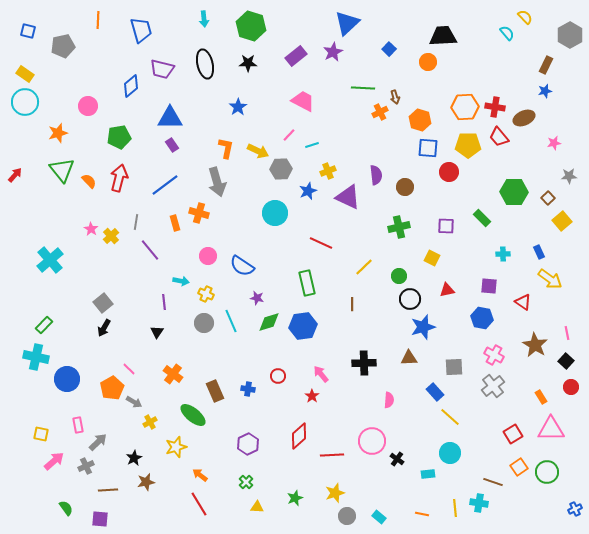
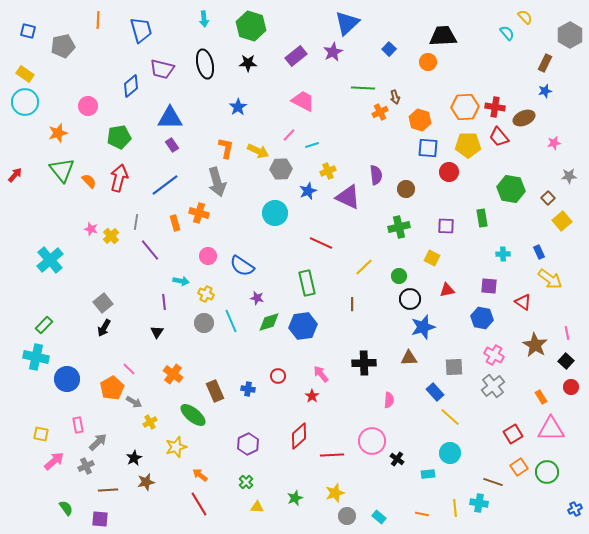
brown rectangle at (546, 65): moved 1 px left, 2 px up
brown circle at (405, 187): moved 1 px right, 2 px down
green hexagon at (514, 192): moved 3 px left, 3 px up; rotated 8 degrees clockwise
green rectangle at (482, 218): rotated 36 degrees clockwise
pink star at (91, 229): rotated 16 degrees counterclockwise
